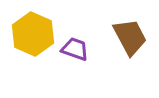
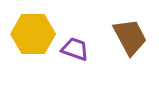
yellow hexagon: rotated 24 degrees counterclockwise
